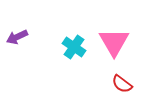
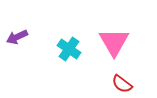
cyan cross: moved 5 px left, 2 px down
